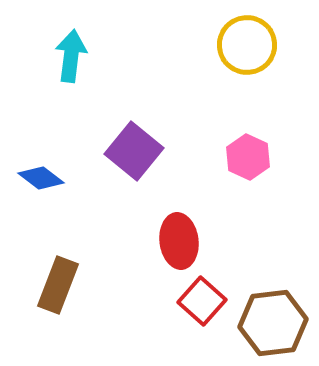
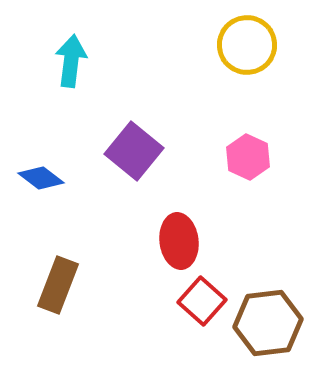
cyan arrow: moved 5 px down
brown hexagon: moved 5 px left
